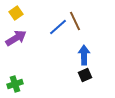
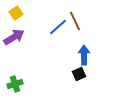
purple arrow: moved 2 px left, 1 px up
black square: moved 6 px left, 1 px up
